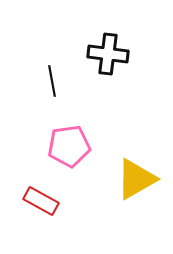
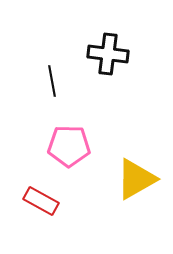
pink pentagon: rotated 9 degrees clockwise
